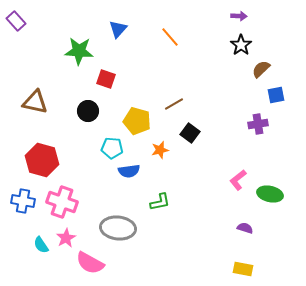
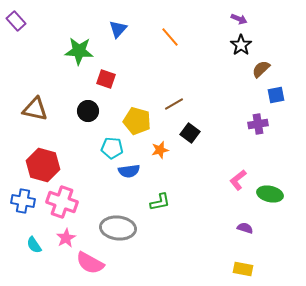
purple arrow: moved 3 px down; rotated 21 degrees clockwise
brown triangle: moved 7 px down
red hexagon: moved 1 px right, 5 px down
cyan semicircle: moved 7 px left
